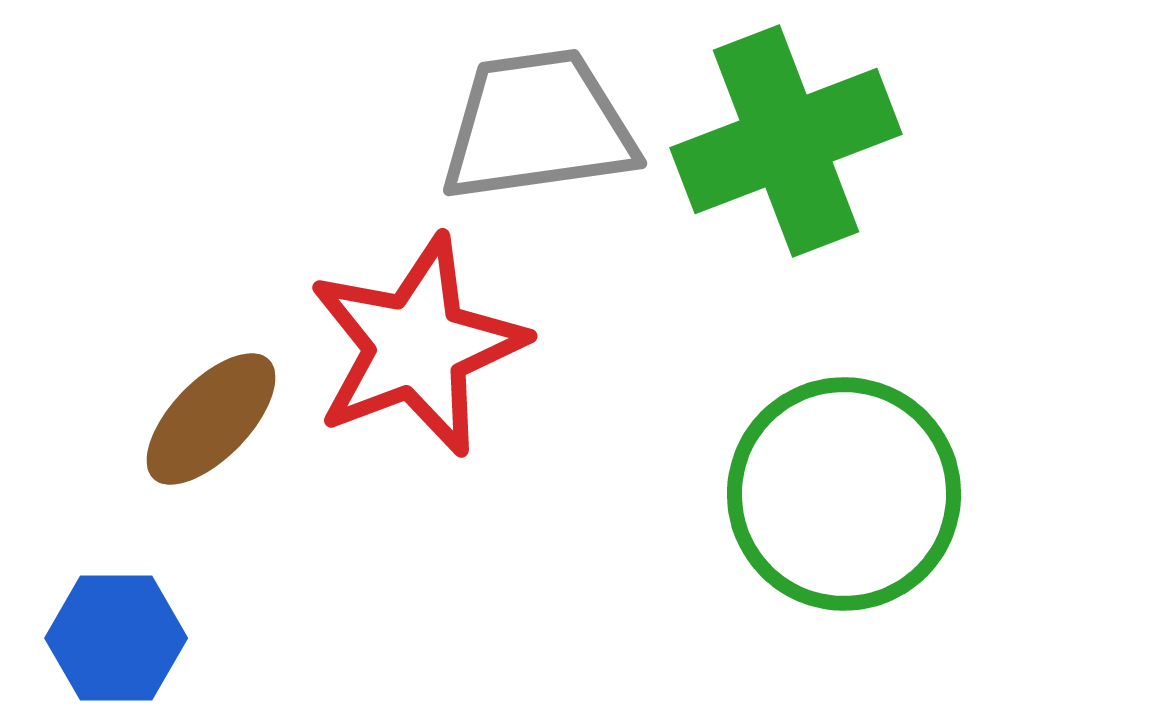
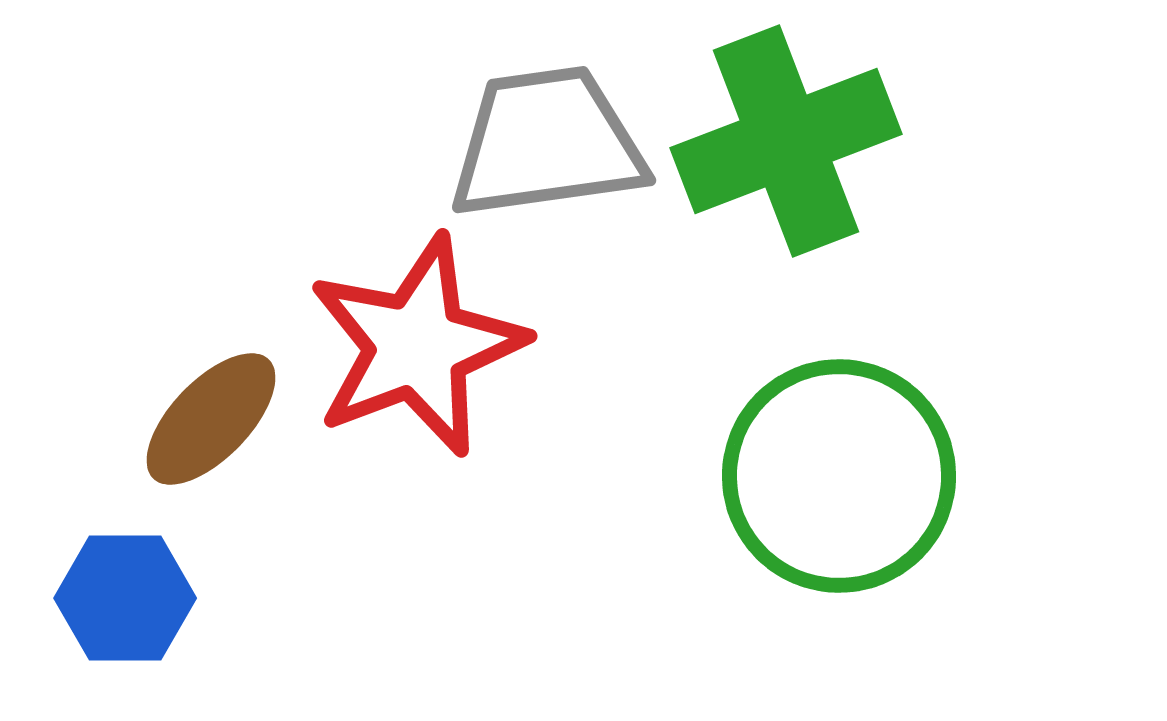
gray trapezoid: moved 9 px right, 17 px down
green circle: moved 5 px left, 18 px up
blue hexagon: moved 9 px right, 40 px up
